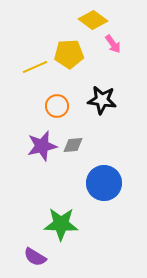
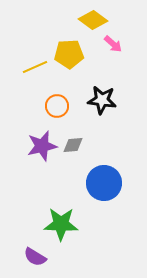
pink arrow: rotated 12 degrees counterclockwise
